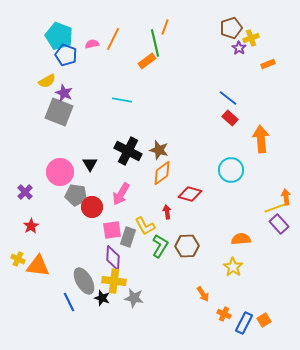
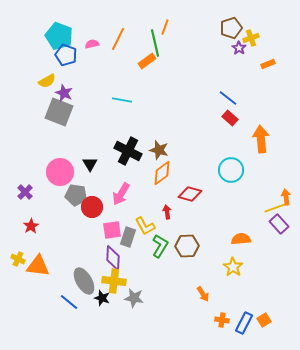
orange line at (113, 39): moved 5 px right
blue line at (69, 302): rotated 24 degrees counterclockwise
orange cross at (224, 314): moved 2 px left, 6 px down; rotated 16 degrees counterclockwise
